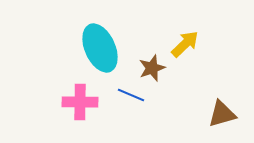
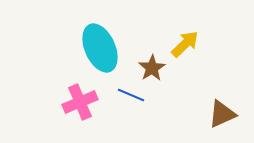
brown star: rotated 12 degrees counterclockwise
pink cross: rotated 24 degrees counterclockwise
brown triangle: rotated 8 degrees counterclockwise
